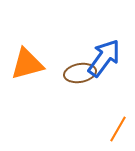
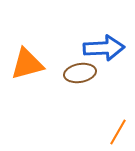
blue arrow: moved 10 px up; rotated 51 degrees clockwise
orange line: moved 3 px down
